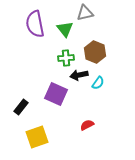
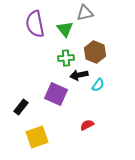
cyan semicircle: moved 2 px down
